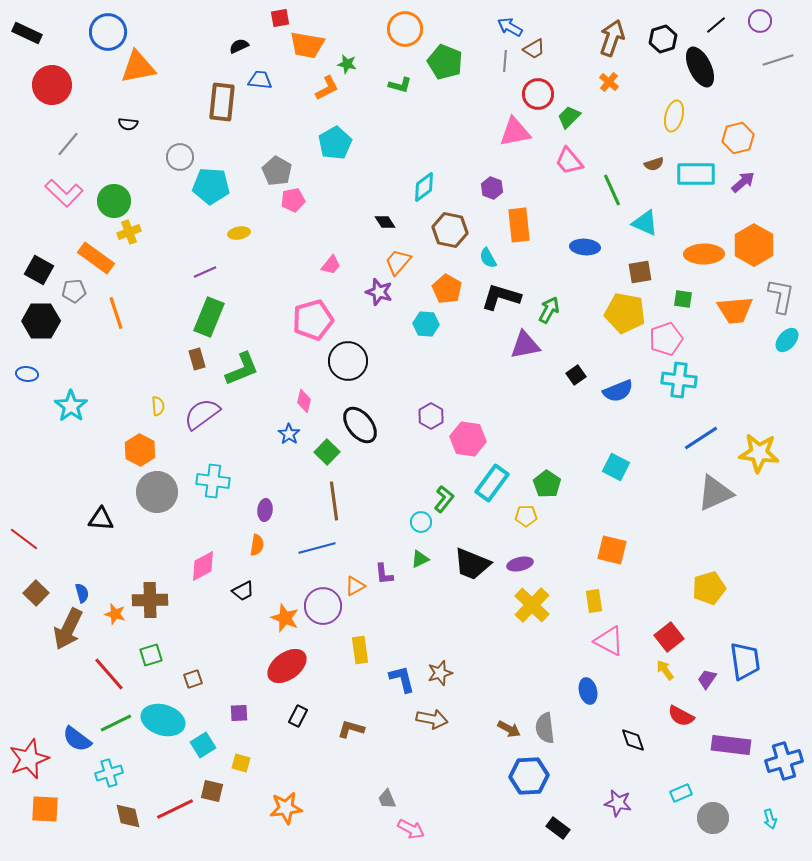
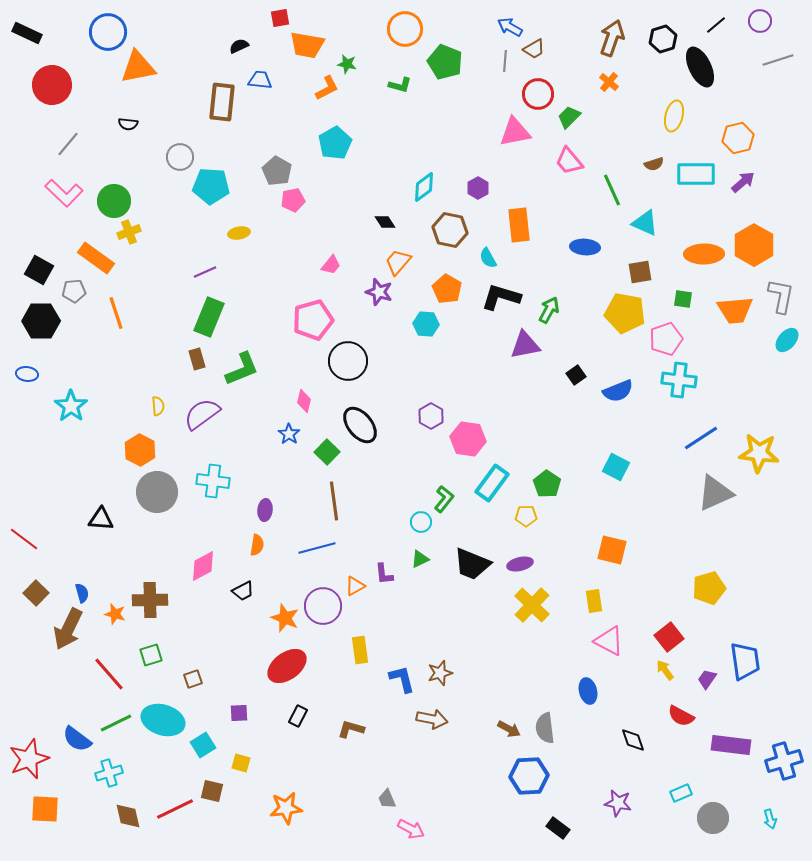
purple hexagon at (492, 188): moved 14 px left; rotated 10 degrees clockwise
